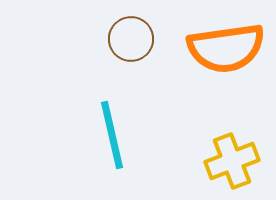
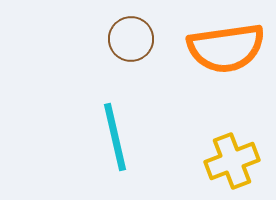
cyan line: moved 3 px right, 2 px down
